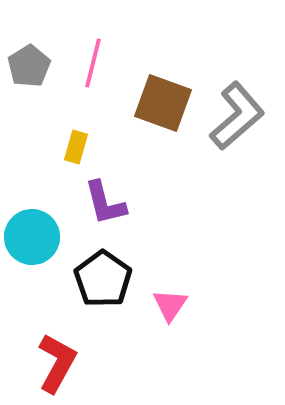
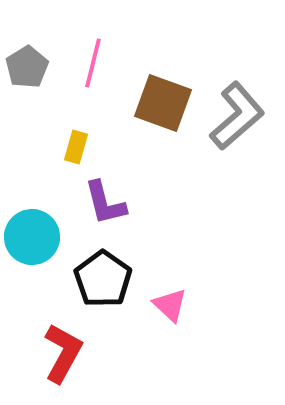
gray pentagon: moved 2 px left, 1 px down
pink triangle: rotated 21 degrees counterclockwise
red L-shape: moved 6 px right, 10 px up
